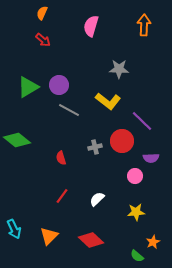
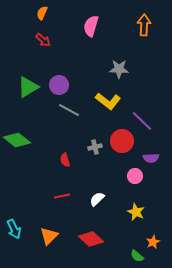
red semicircle: moved 4 px right, 2 px down
red line: rotated 42 degrees clockwise
yellow star: rotated 30 degrees clockwise
red diamond: moved 1 px up
